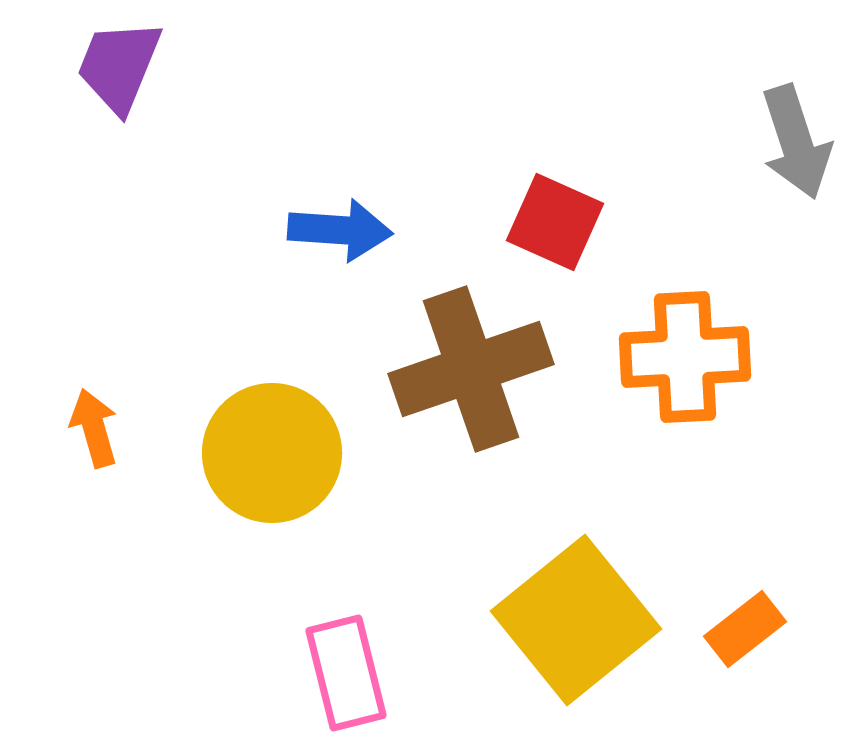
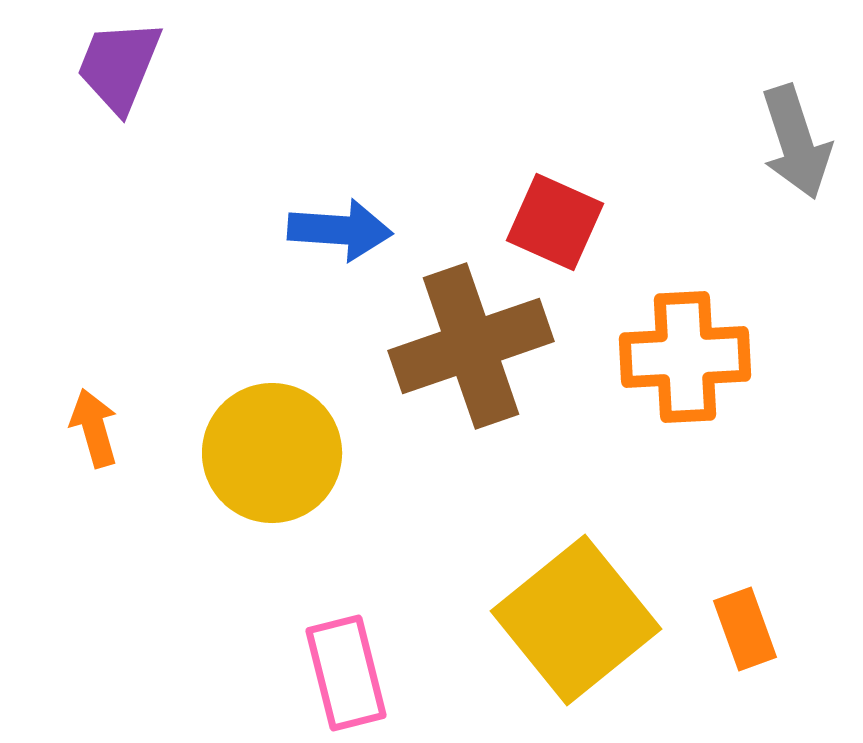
brown cross: moved 23 px up
orange rectangle: rotated 72 degrees counterclockwise
